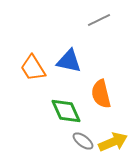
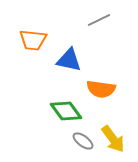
blue triangle: moved 1 px up
orange trapezoid: moved 28 px up; rotated 52 degrees counterclockwise
orange semicircle: moved 5 px up; rotated 68 degrees counterclockwise
green diamond: rotated 12 degrees counterclockwise
yellow arrow: moved 3 px up; rotated 76 degrees clockwise
